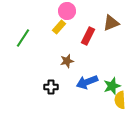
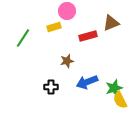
yellow rectangle: moved 5 px left; rotated 32 degrees clockwise
red rectangle: rotated 48 degrees clockwise
green star: moved 2 px right, 2 px down
yellow semicircle: rotated 24 degrees counterclockwise
